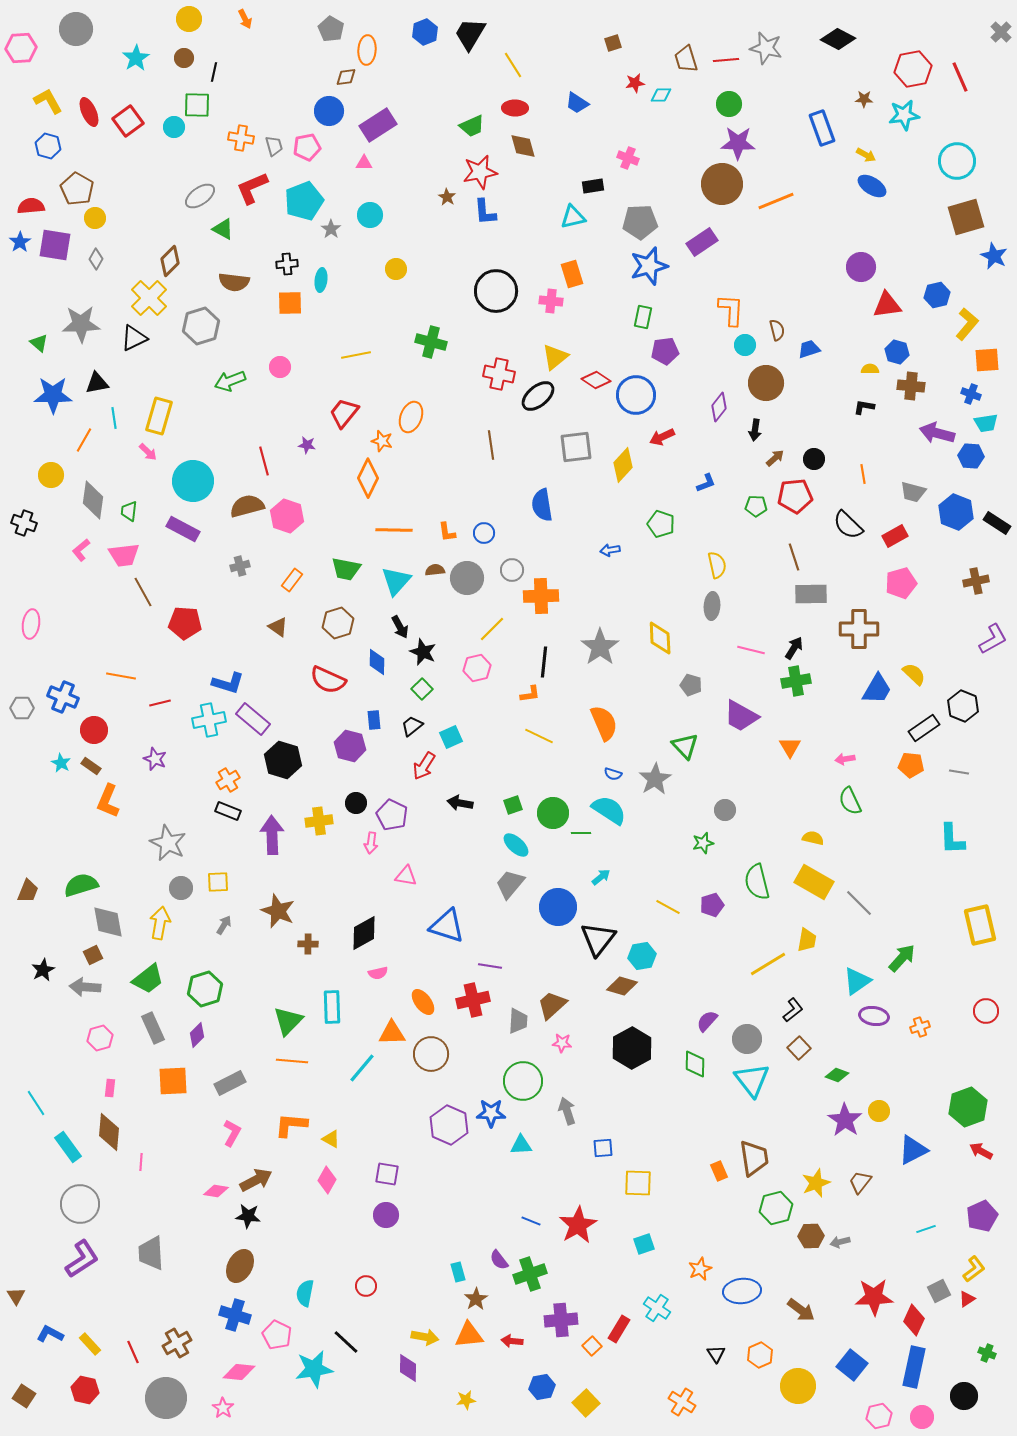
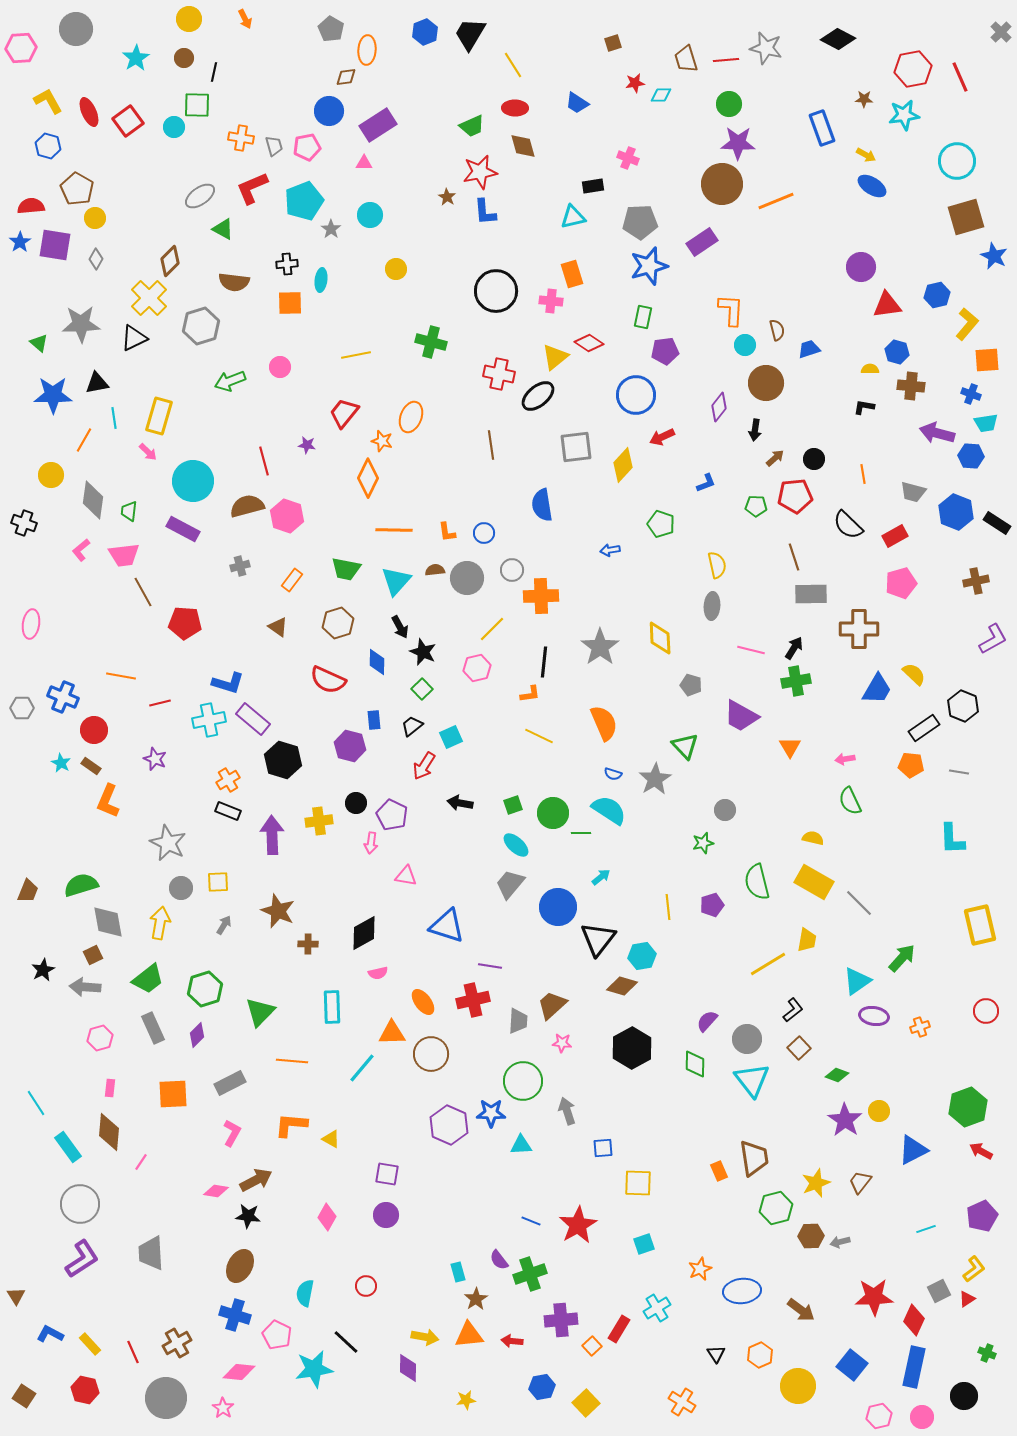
red diamond at (596, 380): moved 7 px left, 37 px up
yellow line at (668, 907): rotated 55 degrees clockwise
green triangle at (288, 1021): moved 28 px left, 9 px up
orange square at (173, 1081): moved 13 px down
pink line at (141, 1162): rotated 30 degrees clockwise
pink diamond at (327, 1180): moved 37 px down
cyan cross at (657, 1308): rotated 24 degrees clockwise
